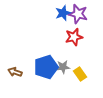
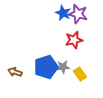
blue star: rotated 28 degrees counterclockwise
red star: moved 3 px down
